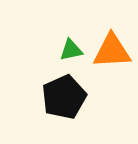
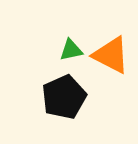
orange triangle: moved 1 px left, 4 px down; rotated 30 degrees clockwise
